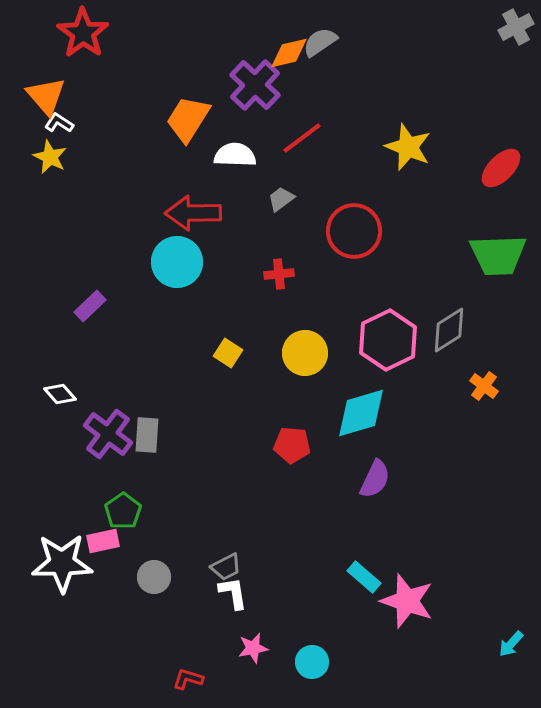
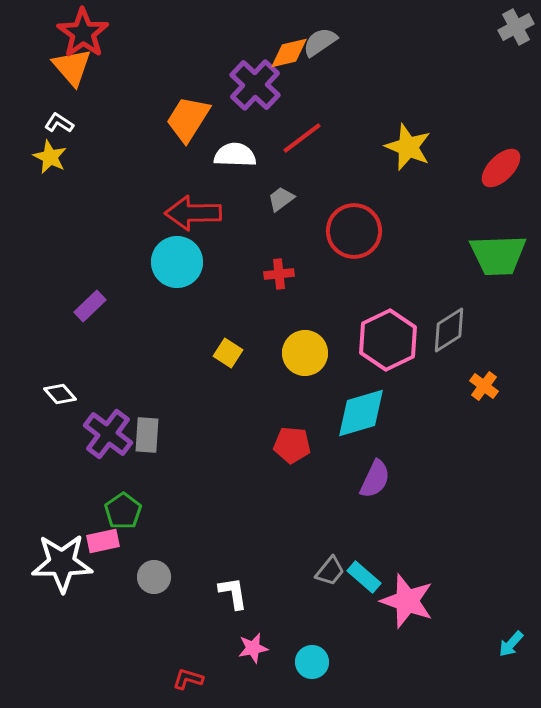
orange triangle at (46, 96): moved 26 px right, 29 px up
gray trapezoid at (226, 567): moved 104 px right, 4 px down; rotated 24 degrees counterclockwise
